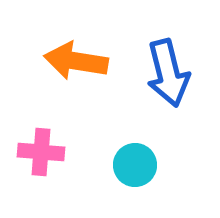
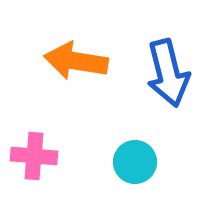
pink cross: moved 7 px left, 4 px down
cyan circle: moved 3 px up
